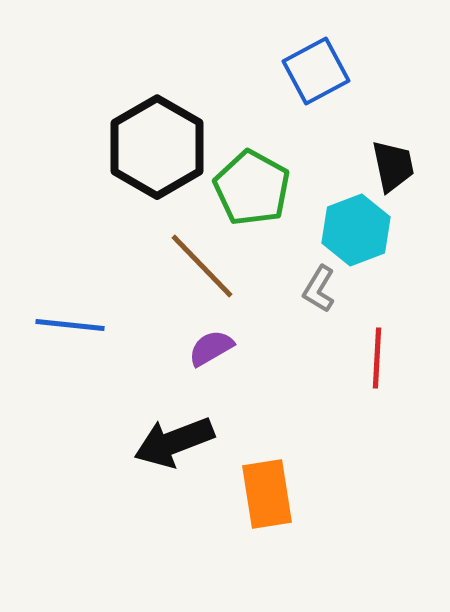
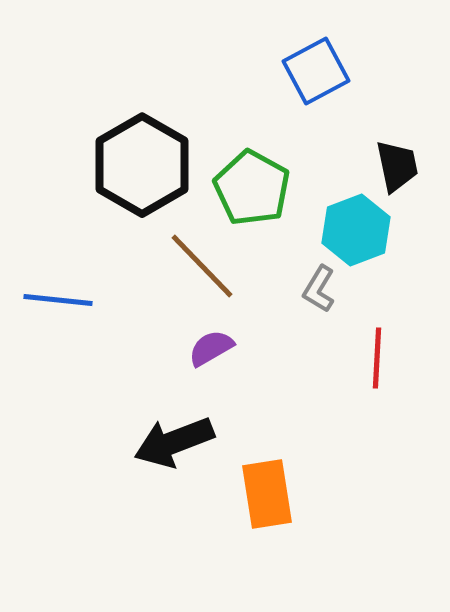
black hexagon: moved 15 px left, 18 px down
black trapezoid: moved 4 px right
blue line: moved 12 px left, 25 px up
